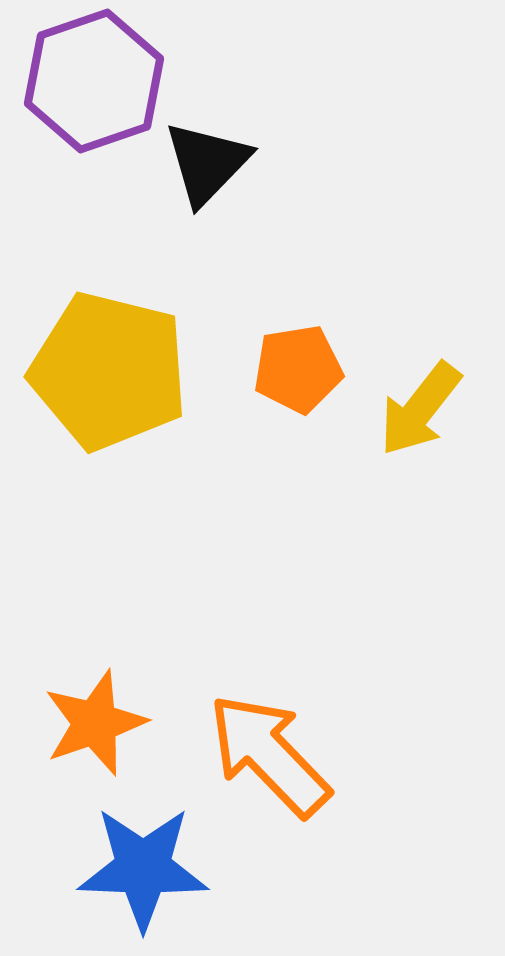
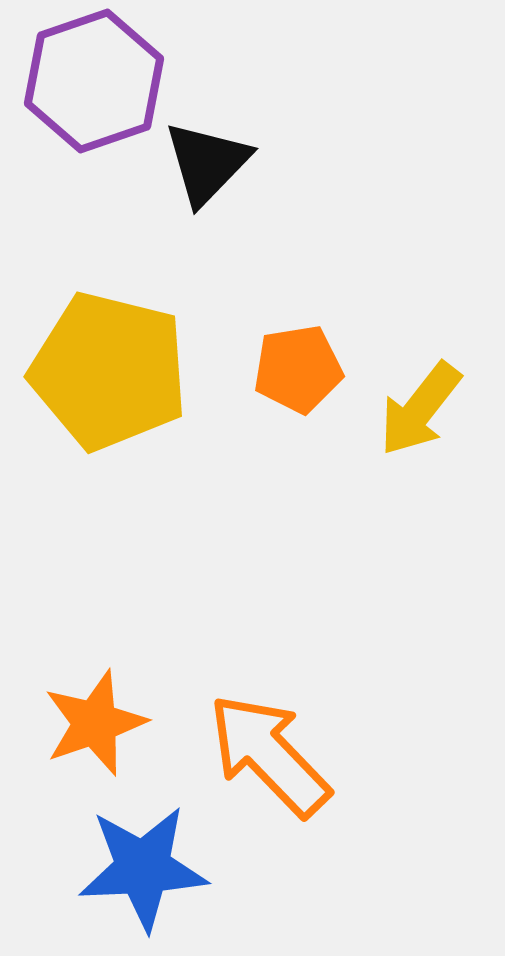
blue star: rotated 5 degrees counterclockwise
